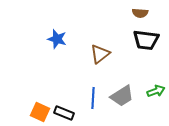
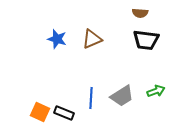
brown triangle: moved 8 px left, 15 px up; rotated 15 degrees clockwise
blue line: moved 2 px left
